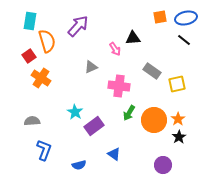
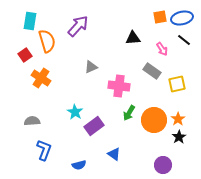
blue ellipse: moved 4 px left
pink arrow: moved 47 px right
red square: moved 4 px left, 1 px up
